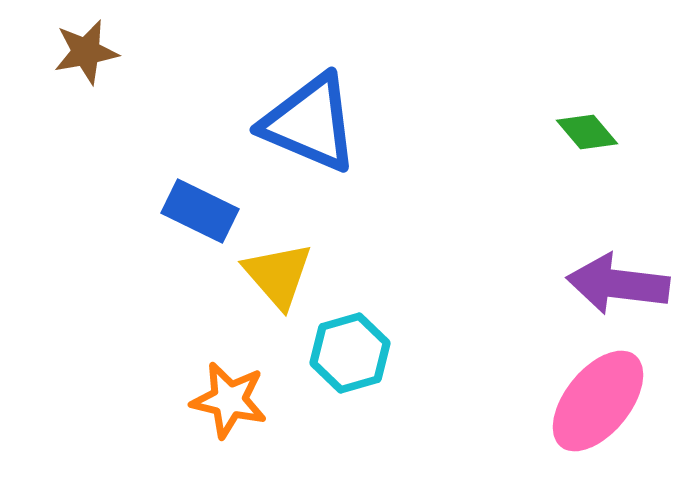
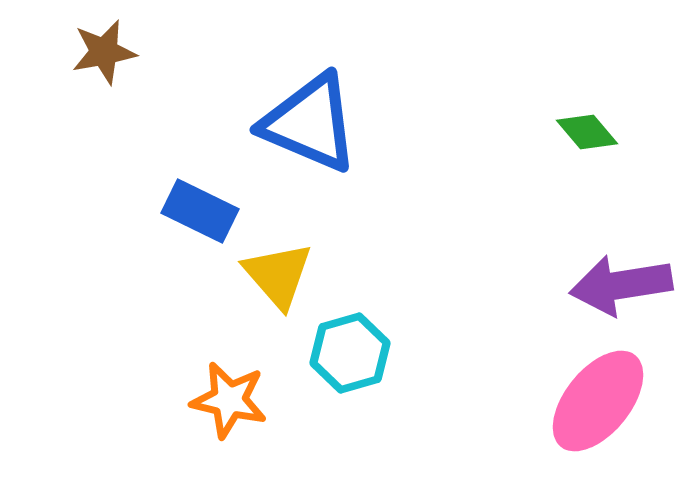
brown star: moved 18 px right
purple arrow: moved 3 px right, 1 px down; rotated 16 degrees counterclockwise
